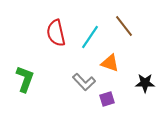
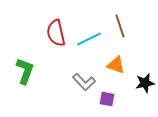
brown line: moved 4 px left; rotated 20 degrees clockwise
cyan line: moved 1 px left, 2 px down; rotated 30 degrees clockwise
orange triangle: moved 6 px right, 2 px down
green L-shape: moved 8 px up
black star: rotated 12 degrees counterclockwise
purple square: rotated 28 degrees clockwise
